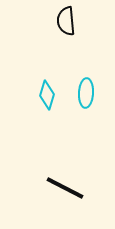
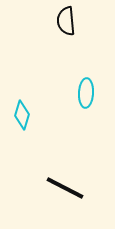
cyan diamond: moved 25 px left, 20 px down
